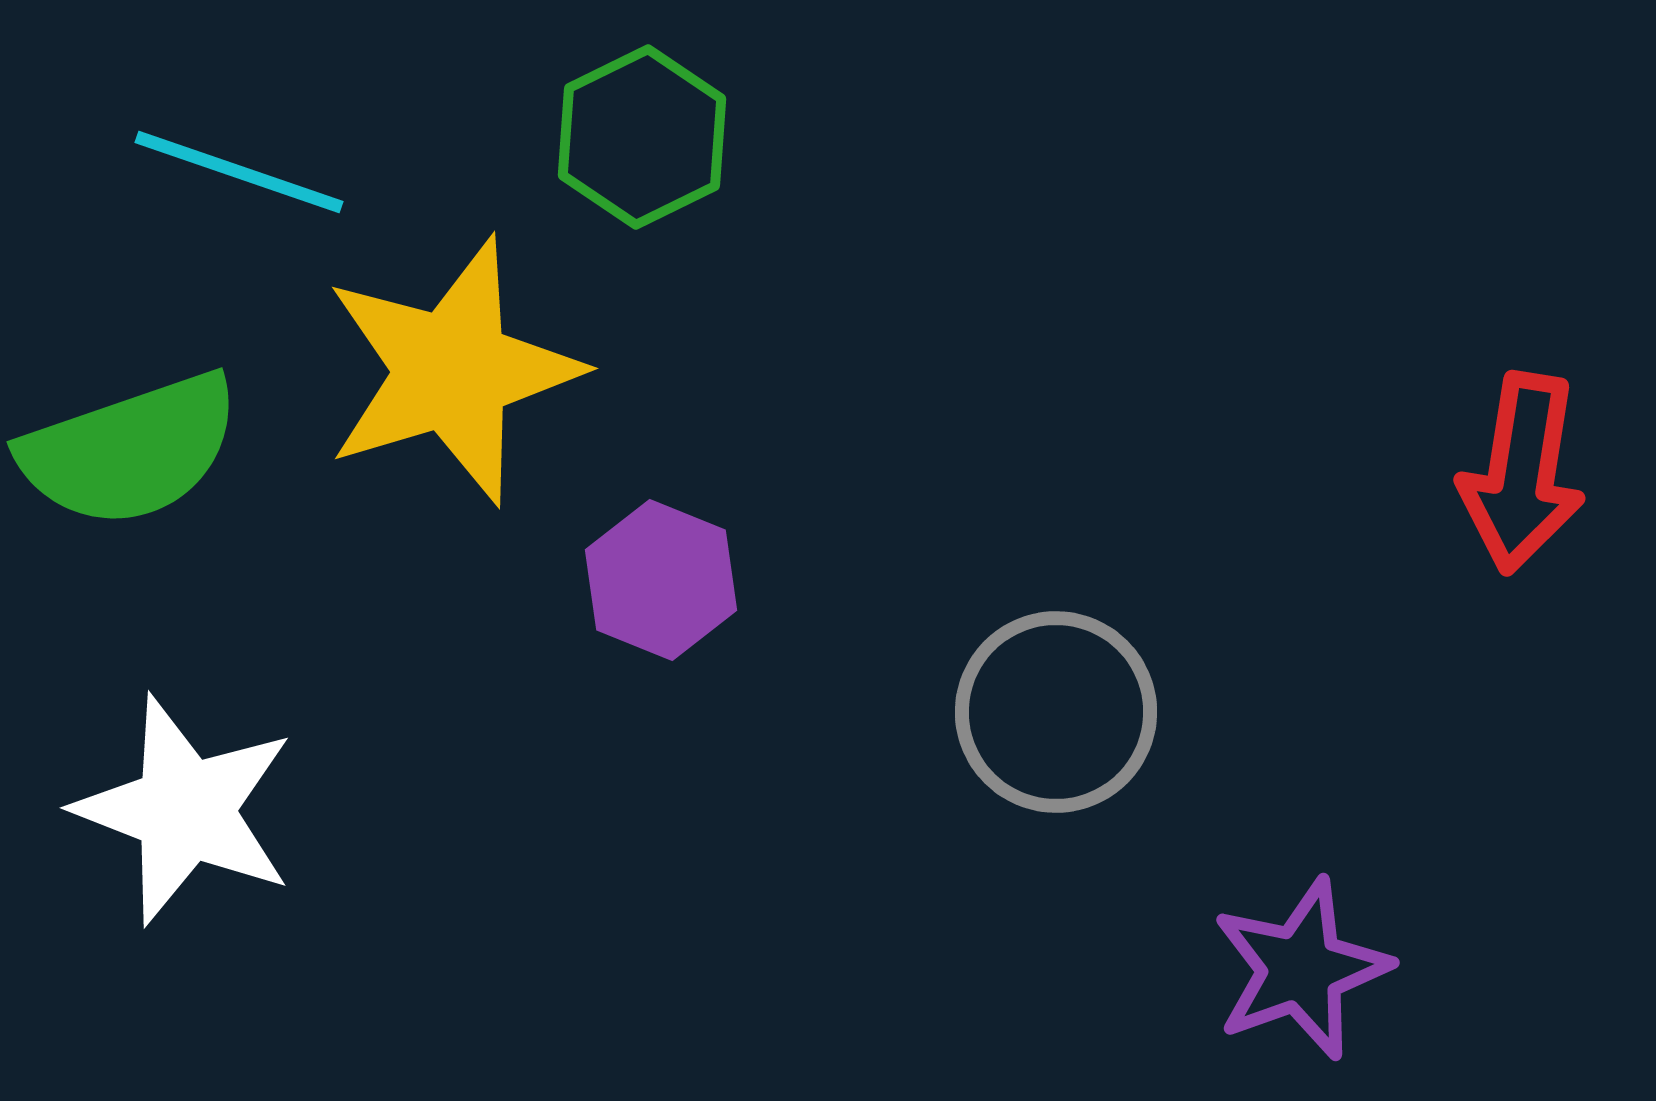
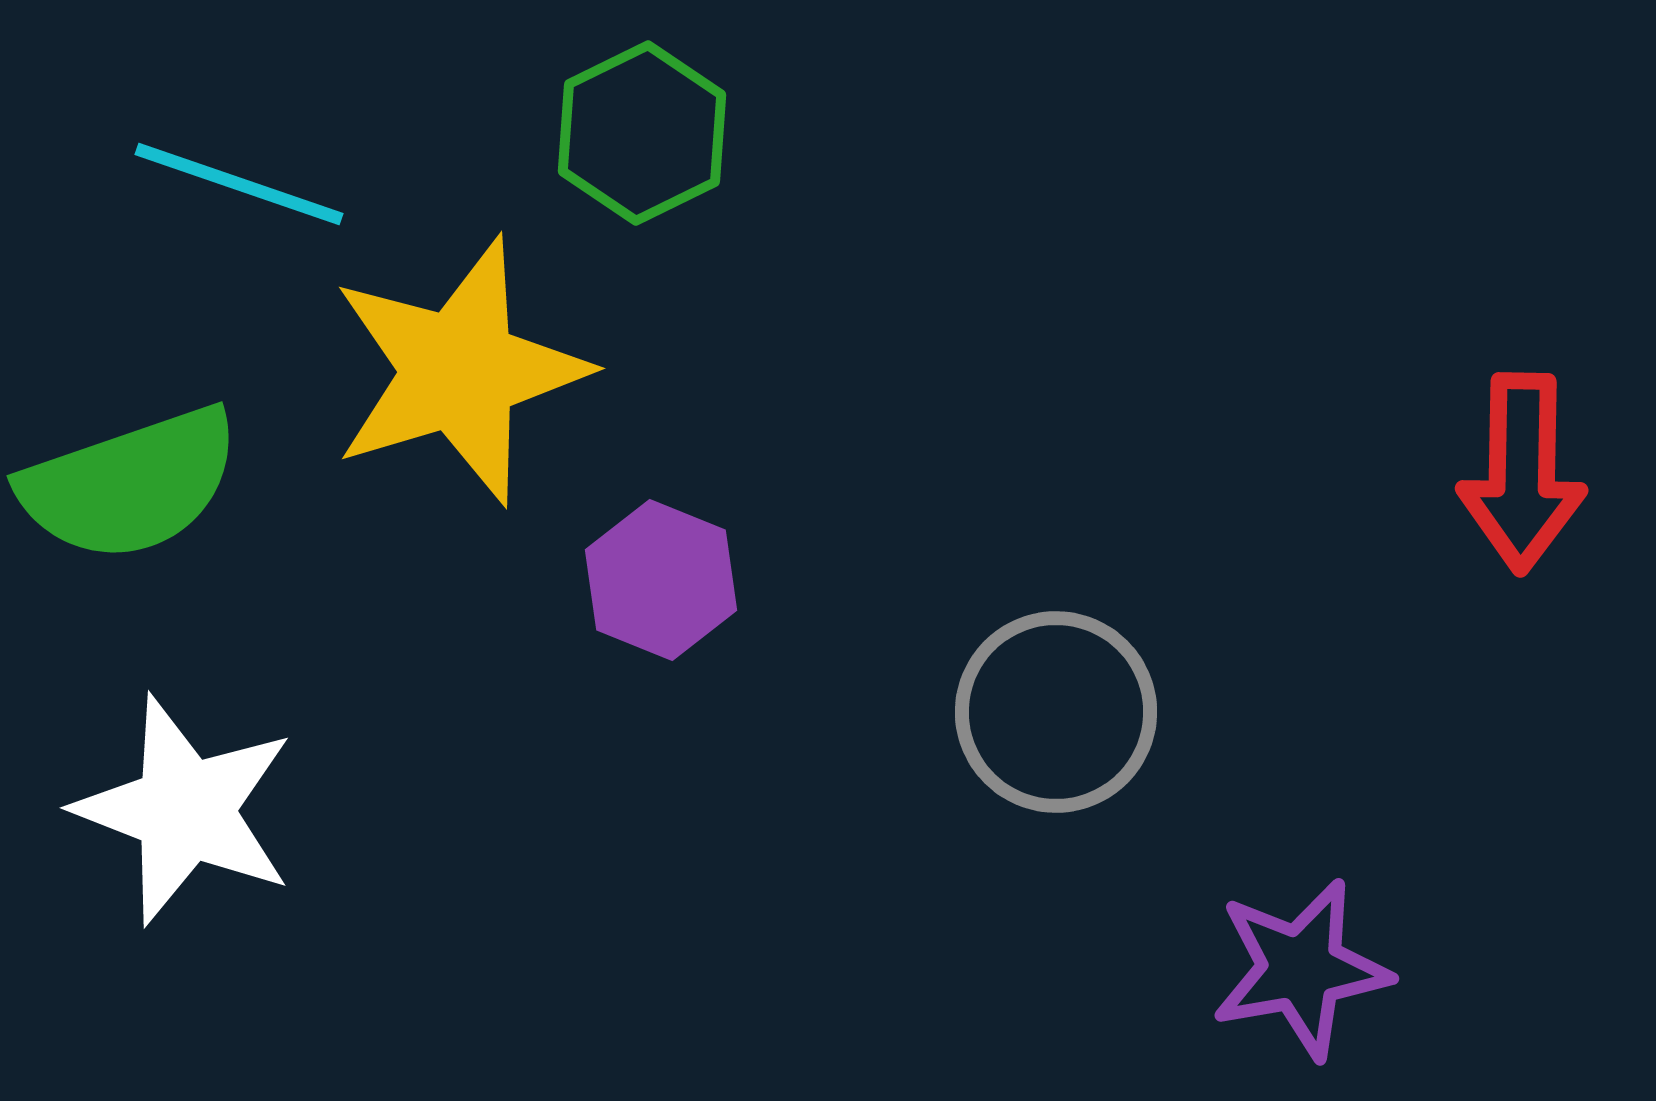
green hexagon: moved 4 px up
cyan line: moved 12 px down
yellow star: moved 7 px right
green semicircle: moved 34 px down
red arrow: rotated 8 degrees counterclockwise
purple star: rotated 10 degrees clockwise
